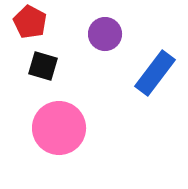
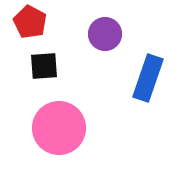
black square: moved 1 px right; rotated 20 degrees counterclockwise
blue rectangle: moved 7 px left, 5 px down; rotated 18 degrees counterclockwise
